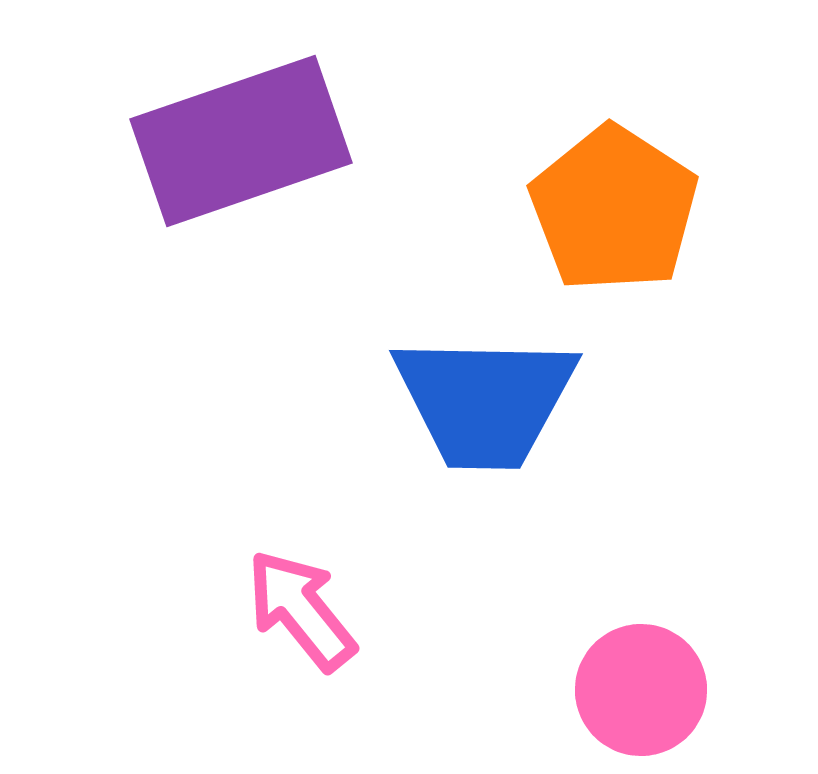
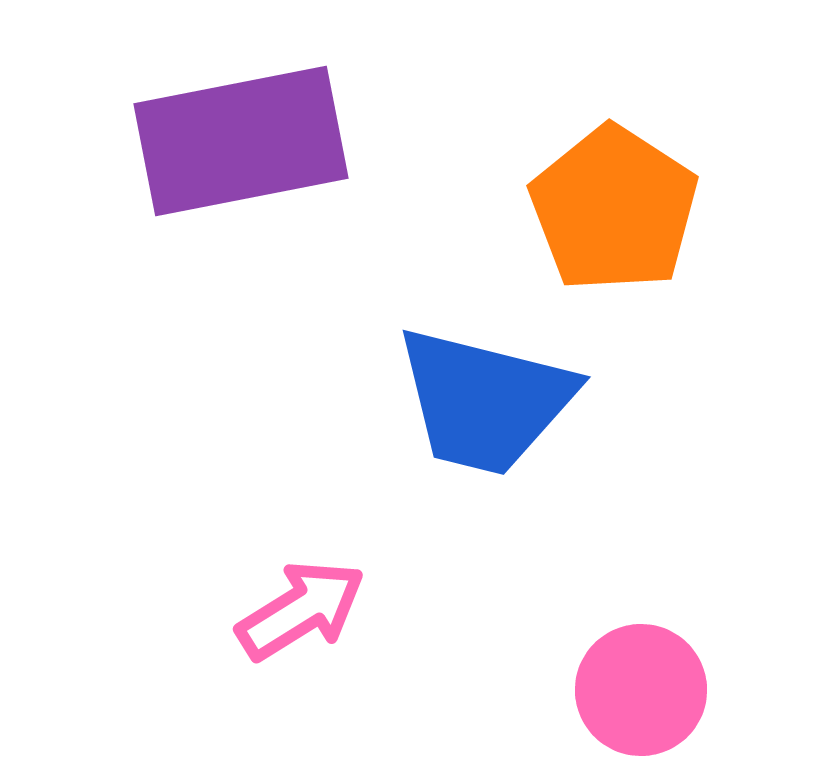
purple rectangle: rotated 8 degrees clockwise
blue trapezoid: rotated 13 degrees clockwise
pink arrow: rotated 97 degrees clockwise
